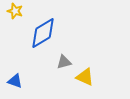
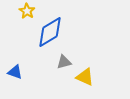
yellow star: moved 12 px right; rotated 14 degrees clockwise
blue diamond: moved 7 px right, 1 px up
blue triangle: moved 9 px up
